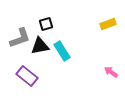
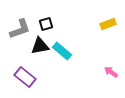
gray L-shape: moved 9 px up
cyan rectangle: rotated 18 degrees counterclockwise
purple rectangle: moved 2 px left, 1 px down
